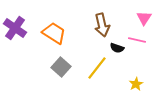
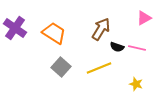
pink triangle: rotated 28 degrees clockwise
brown arrow: moved 1 px left, 4 px down; rotated 135 degrees counterclockwise
pink line: moved 8 px down
black semicircle: moved 1 px up
yellow line: moved 2 px right; rotated 30 degrees clockwise
yellow star: rotated 24 degrees counterclockwise
